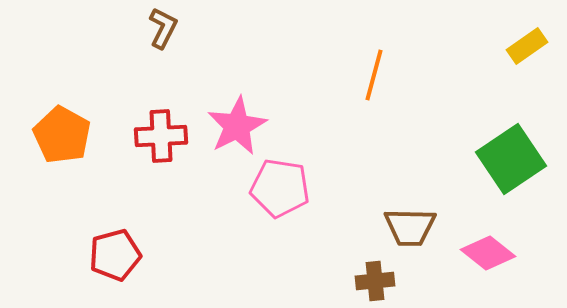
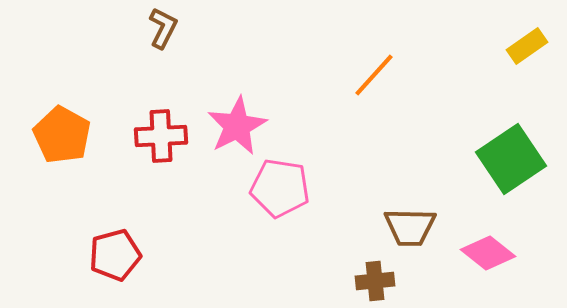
orange line: rotated 27 degrees clockwise
